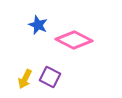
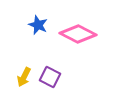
pink diamond: moved 4 px right, 6 px up
yellow arrow: moved 1 px left, 2 px up
